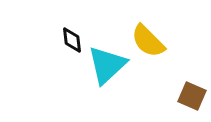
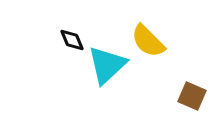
black diamond: rotated 16 degrees counterclockwise
